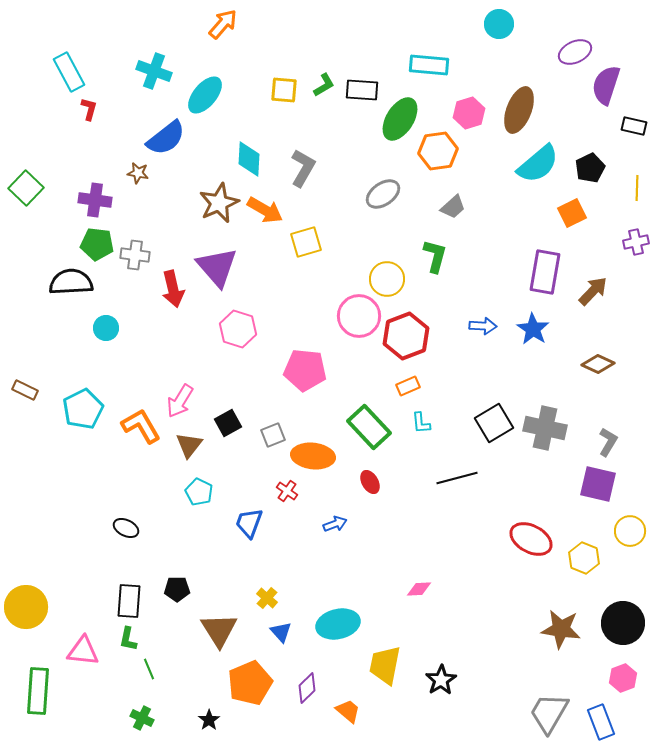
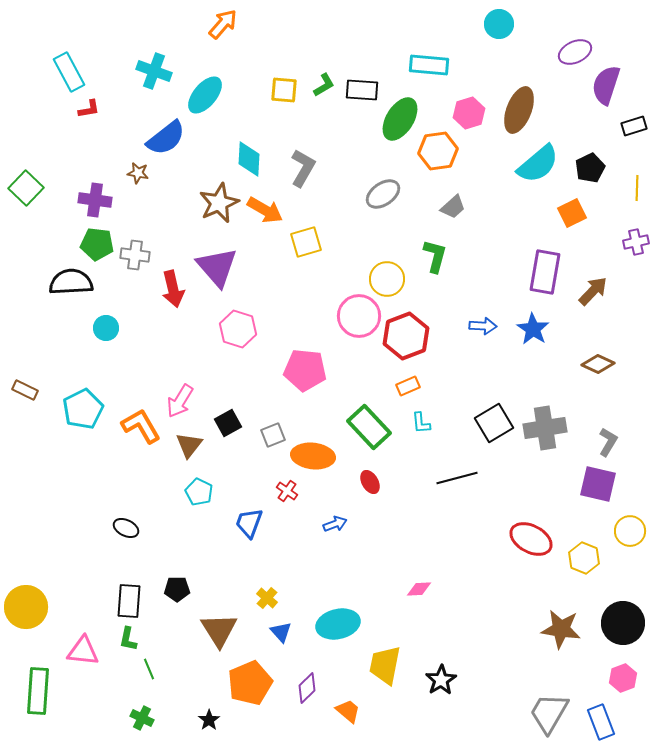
red L-shape at (89, 109): rotated 65 degrees clockwise
black rectangle at (634, 126): rotated 30 degrees counterclockwise
gray cross at (545, 428): rotated 21 degrees counterclockwise
